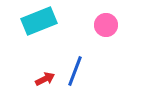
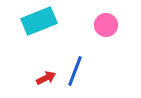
red arrow: moved 1 px right, 1 px up
